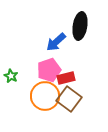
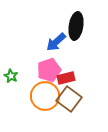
black ellipse: moved 4 px left
